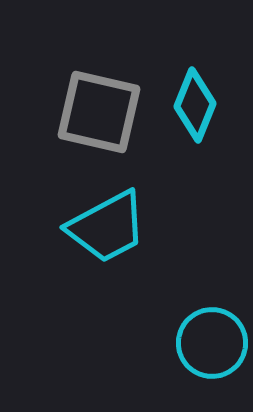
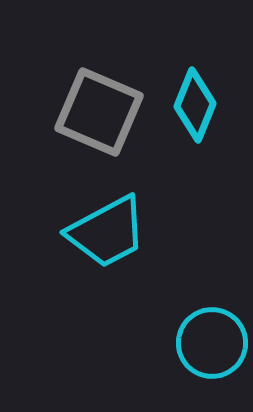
gray square: rotated 10 degrees clockwise
cyan trapezoid: moved 5 px down
